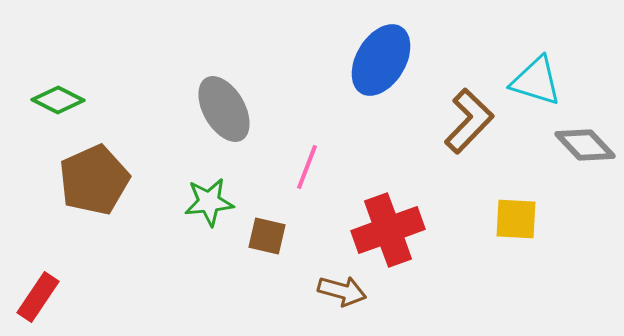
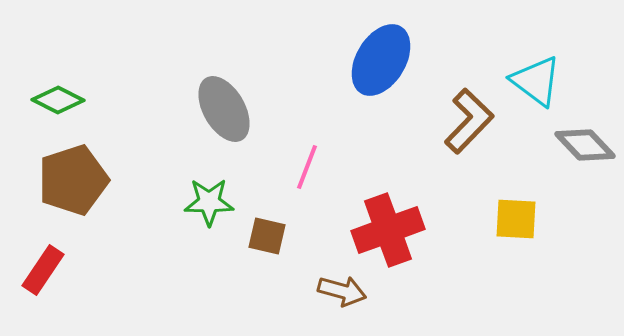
cyan triangle: rotated 20 degrees clockwise
brown pentagon: moved 21 px left; rotated 6 degrees clockwise
green star: rotated 6 degrees clockwise
red rectangle: moved 5 px right, 27 px up
